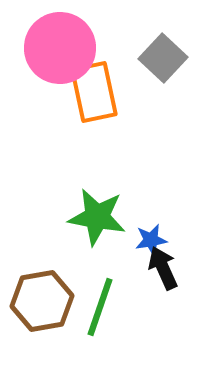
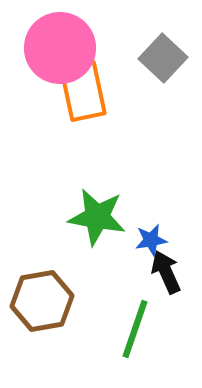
orange rectangle: moved 11 px left, 1 px up
black arrow: moved 3 px right, 4 px down
green line: moved 35 px right, 22 px down
